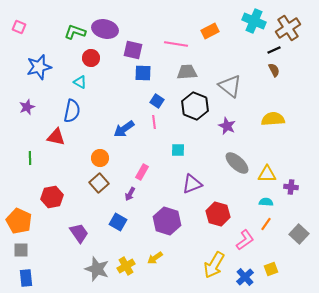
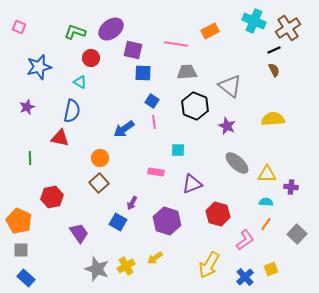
purple ellipse at (105, 29): moved 6 px right; rotated 50 degrees counterclockwise
blue square at (157, 101): moved 5 px left
red triangle at (56, 137): moved 4 px right, 1 px down
pink rectangle at (142, 172): moved 14 px right; rotated 70 degrees clockwise
purple arrow at (130, 194): moved 2 px right, 9 px down
gray square at (299, 234): moved 2 px left
yellow arrow at (214, 265): moved 5 px left
blue rectangle at (26, 278): rotated 42 degrees counterclockwise
